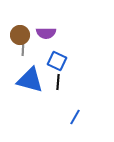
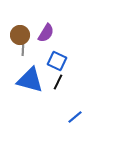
purple semicircle: rotated 60 degrees counterclockwise
black line: rotated 21 degrees clockwise
blue line: rotated 21 degrees clockwise
